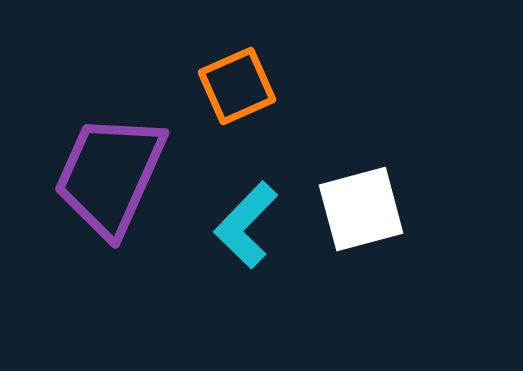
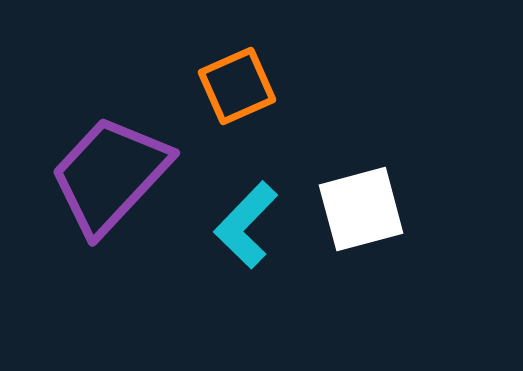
purple trapezoid: rotated 19 degrees clockwise
